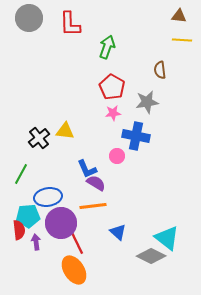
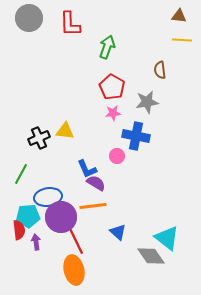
black cross: rotated 15 degrees clockwise
purple circle: moved 6 px up
gray diamond: rotated 28 degrees clockwise
orange ellipse: rotated 20 degrees clockwise
